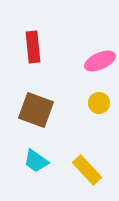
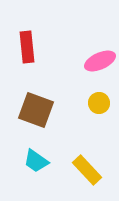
red rectangle: moved 6 px left
